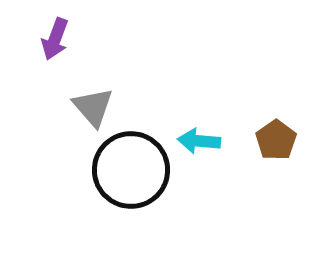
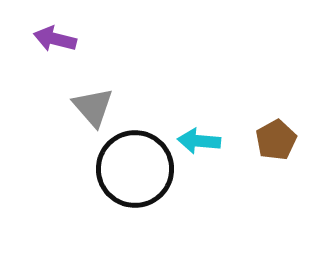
purple arrow: rotated 84 degrees clockwise
brown pentagon: rotated 6 degrees clockwise
black circle: moved 4 px right, 1 px up
